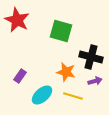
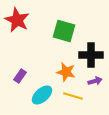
green square: moved 3 px right
black cross: moved 2 px up; rotated 15 degrees counterclockwise
